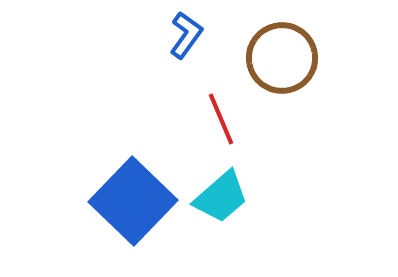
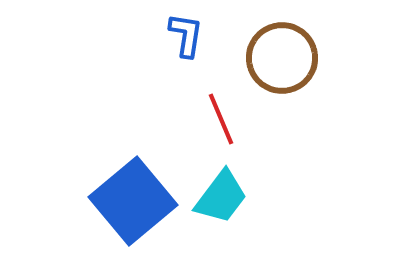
blue L-shape: rotated 27 degrees counterclockwise
cyan trapezoid: rotated 12 degrees counterclockwise
blue square: rotated 6 degrees clockwise
